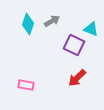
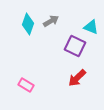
gray arrow: moved 1 px left
cyan triangle: moved 2 px up
purple square: moved 1 px right, 1 px down
pink rectangle: rotated 21 degrees clockwise
